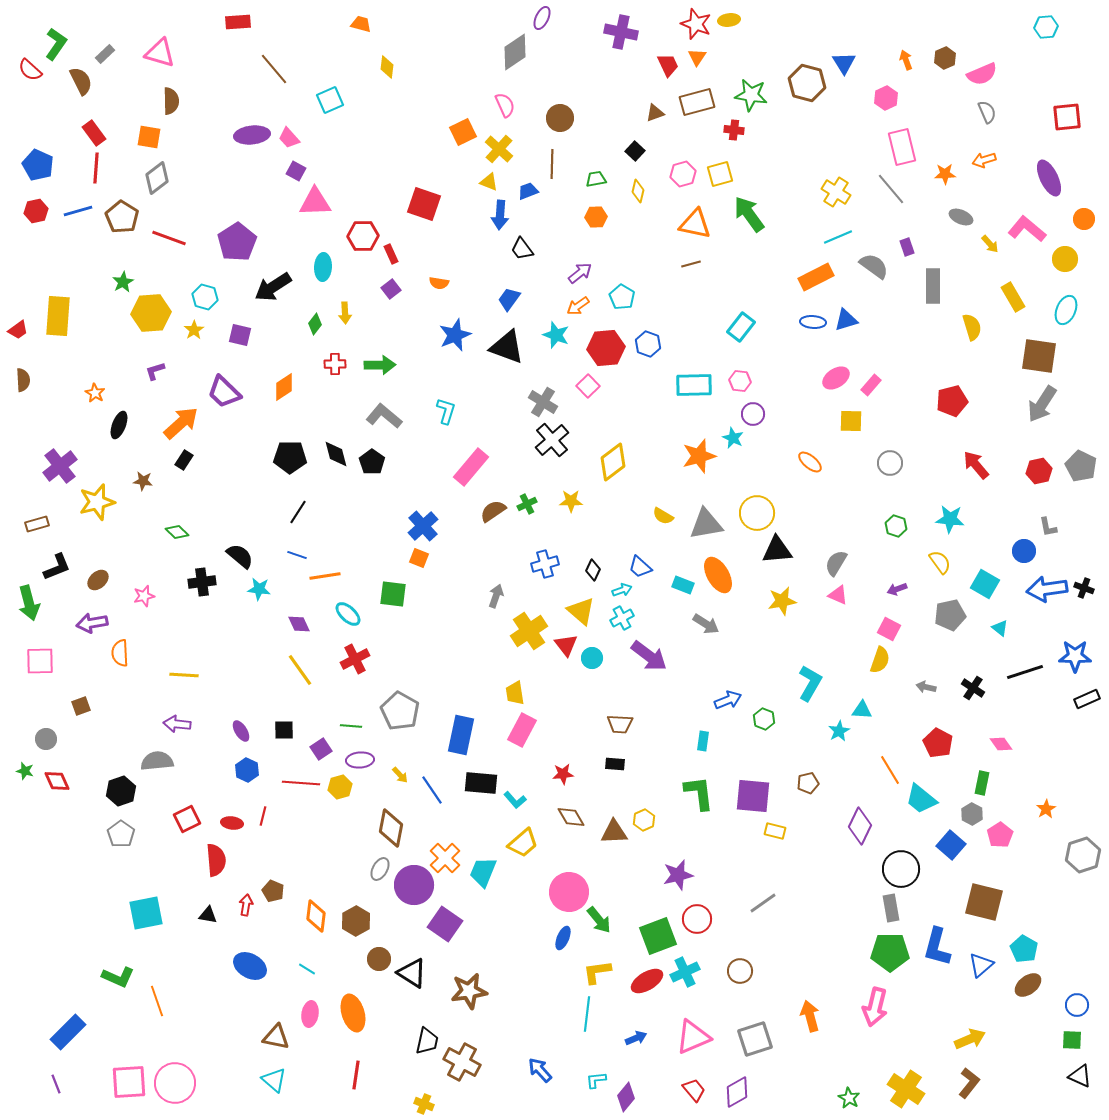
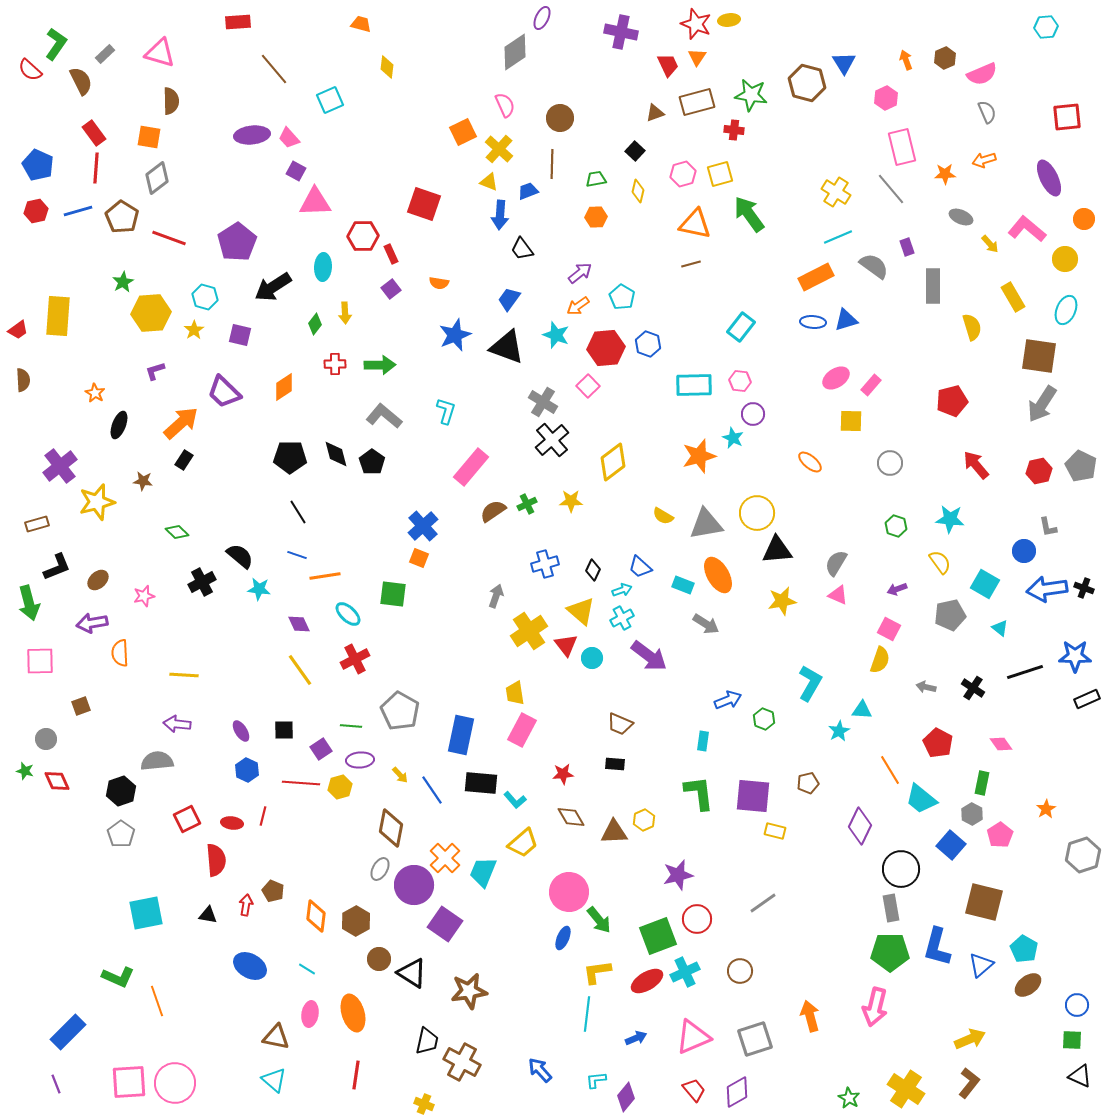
black line at (298, 512): rotated 65 degrees counterclockwise
black cross at (202, 582): rotated 20 degrees counterclockwise
brown trapezoid at (620, 724): rotated 20 degrees clockwise
